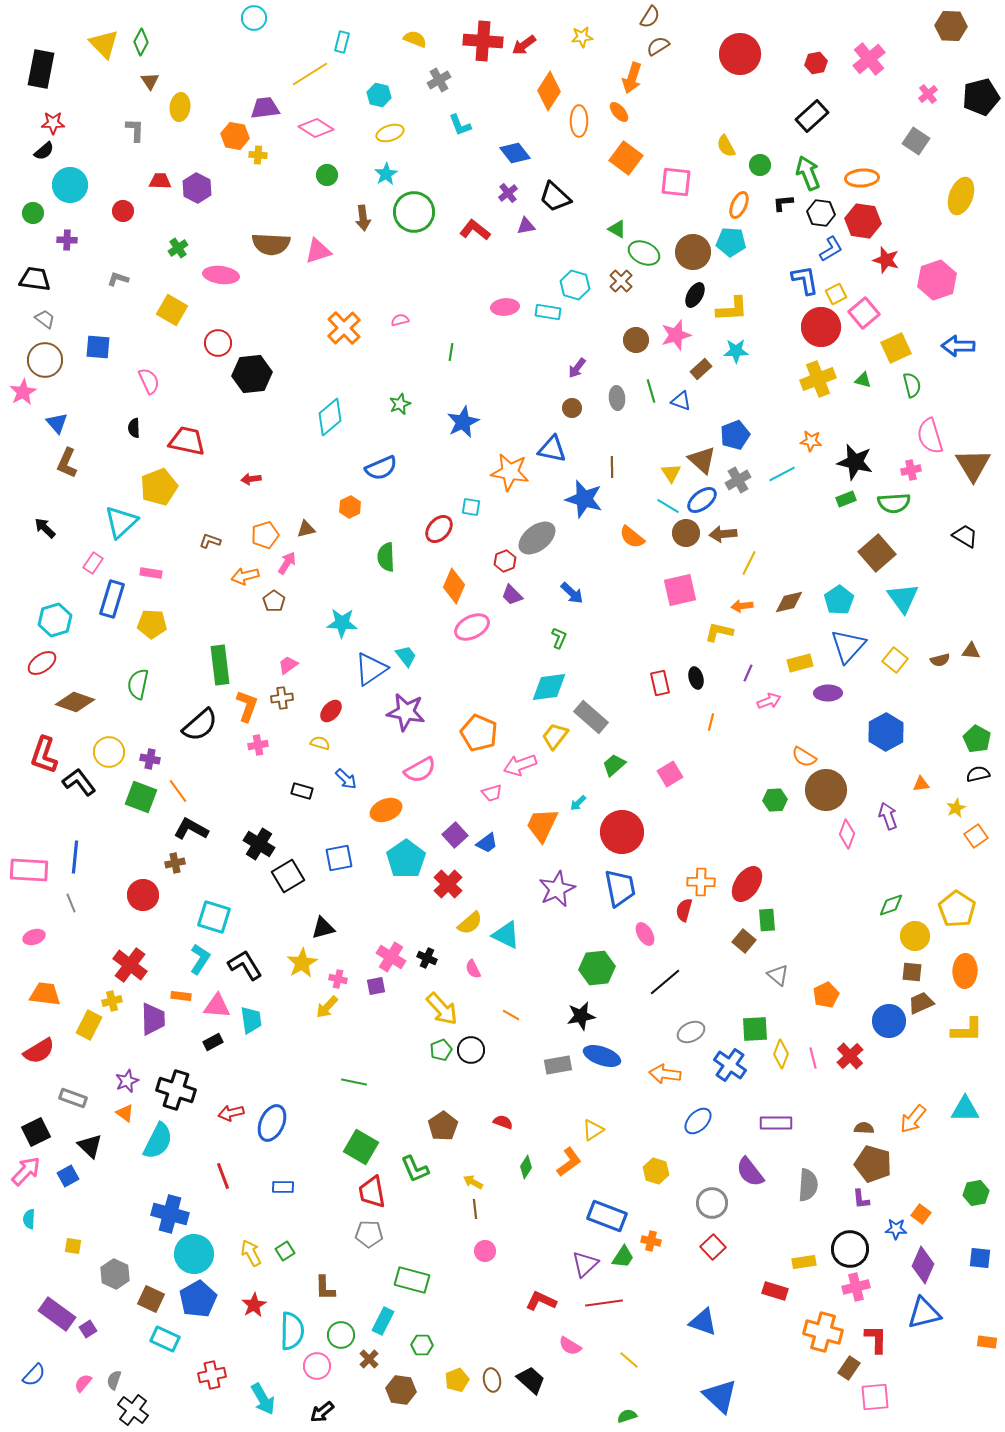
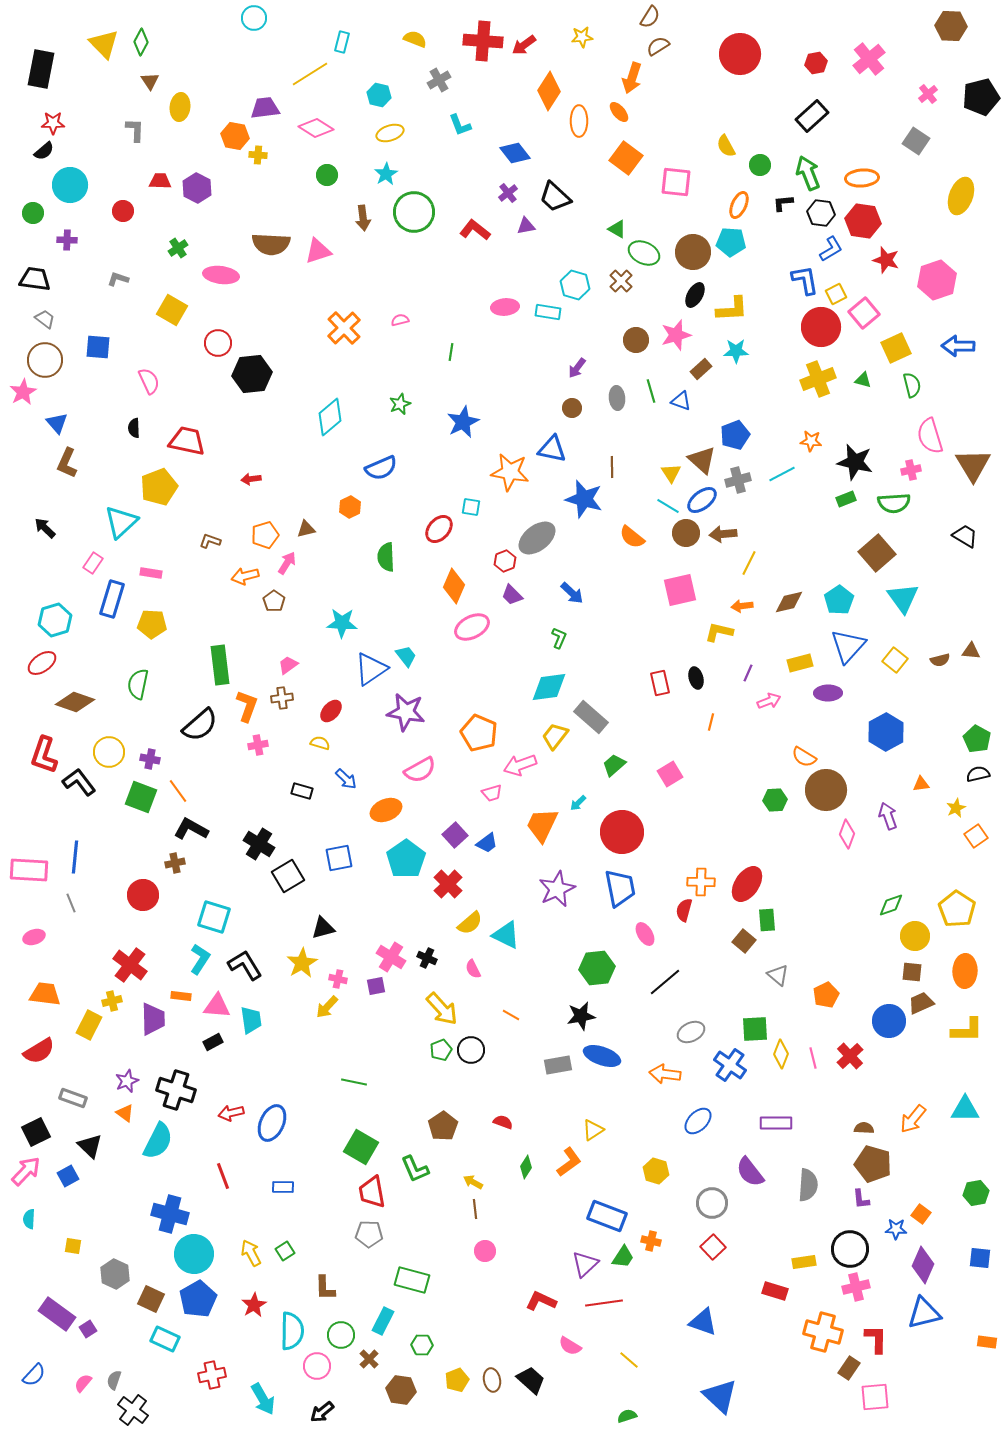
gray cross at (738, 480): rotated 15 degrees clockwise
